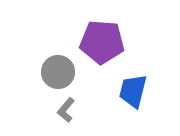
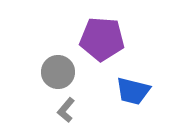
purple pentagon: moved 3 px up
blue trapezoid: rotated 90 degrees counterclockwise
